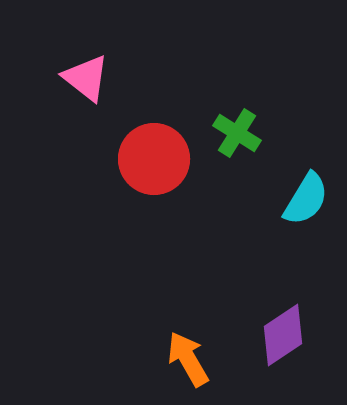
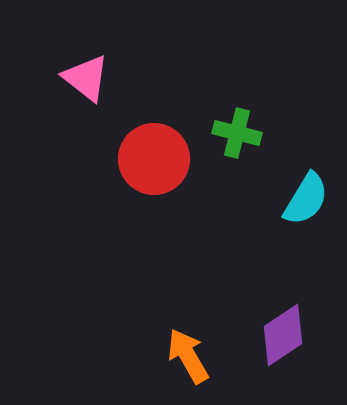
green cross: rotated 18 degrees counterclockwise
orange arrow: moved 3 px up
